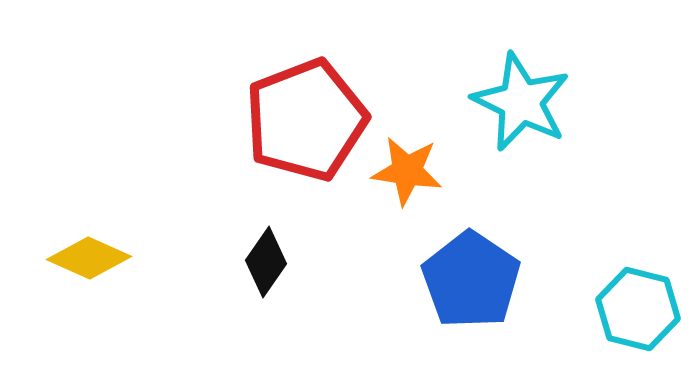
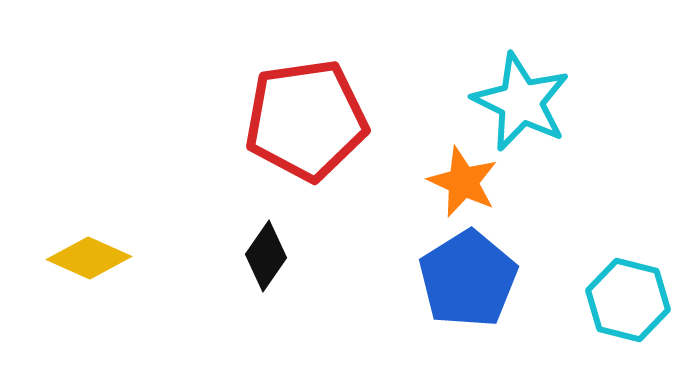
red pentagon: rotated 13 degrees clockwise
orange star: moved 56 px right, 11 px down; rotated 16 degrees clockwise
black diamond: moved 6 px up
blue pentagon: moved 3 px left, 1 px up; rotated 6 degrees clockwise
cyan hexagon: moved 10 px left, 9 px up
